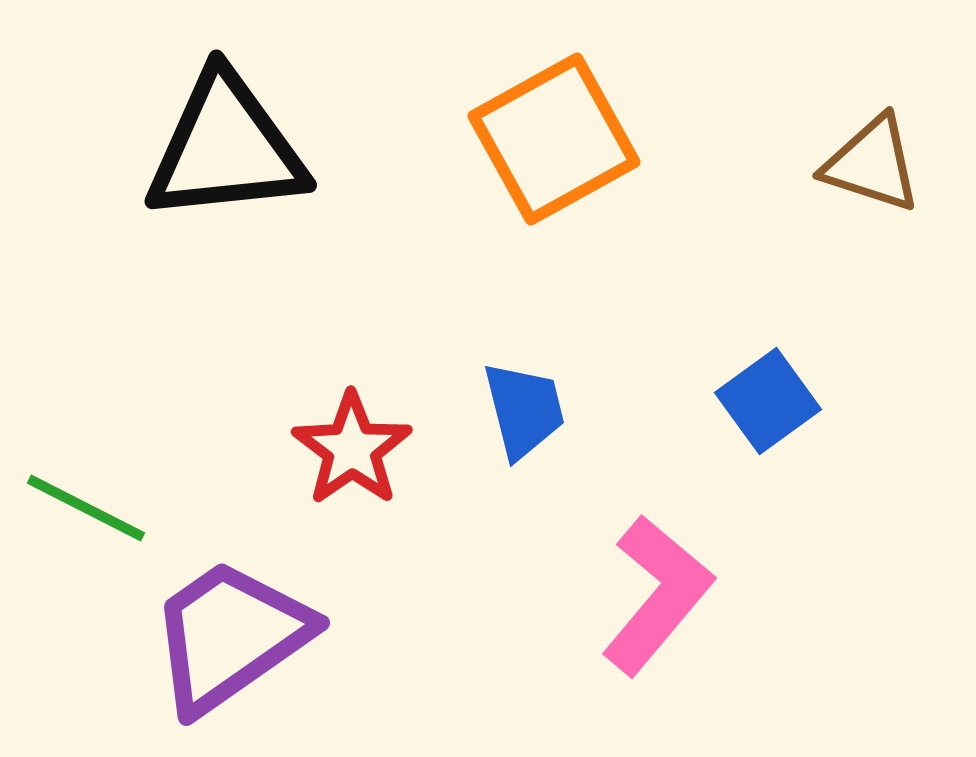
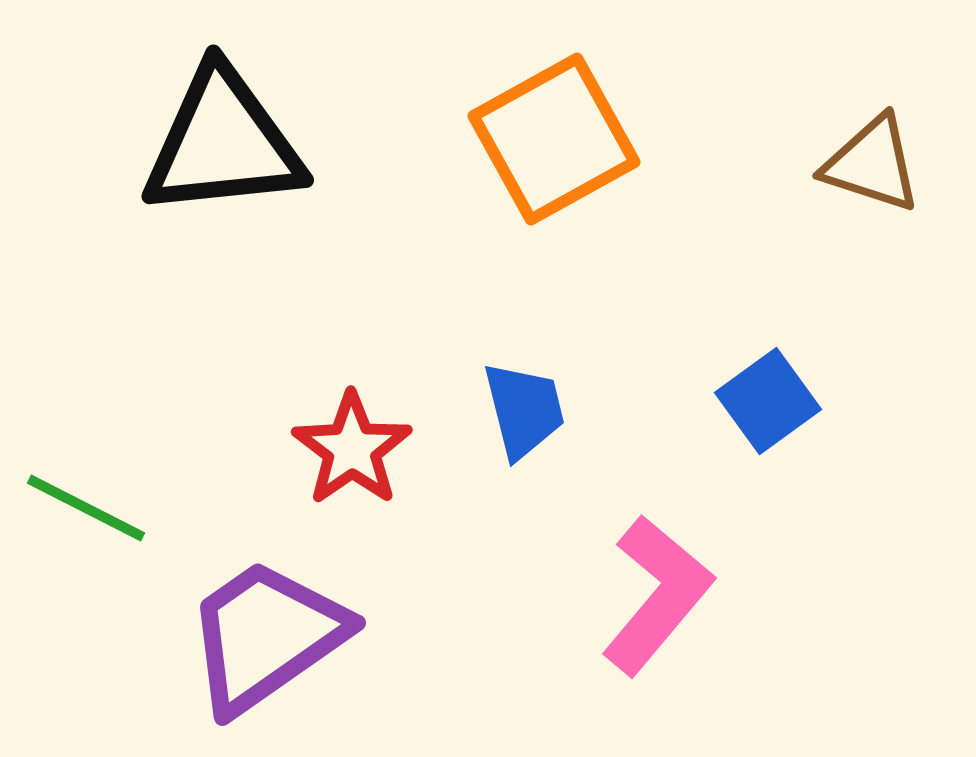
black triangle: moved 3 px left, 5 px up
purple trapezoid: moved 36 px right
